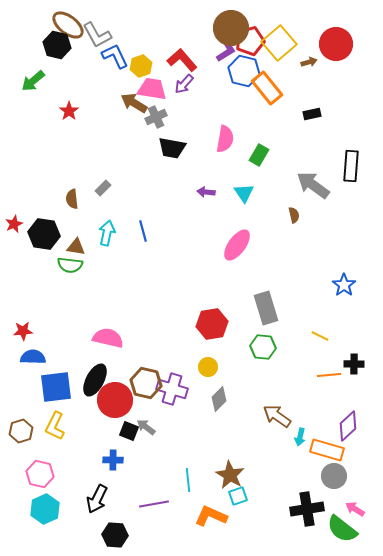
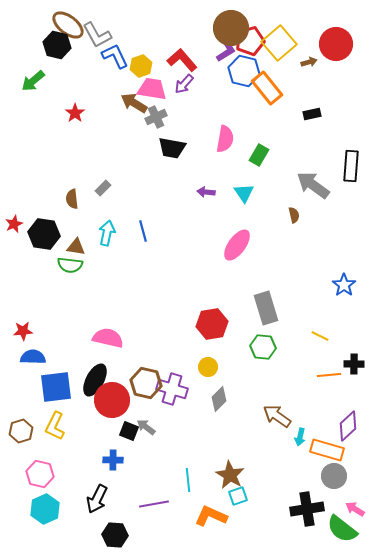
red star at (69, 111): moved 6 px right, 2 px down
red circle at (115, 400): moved 3 px left
